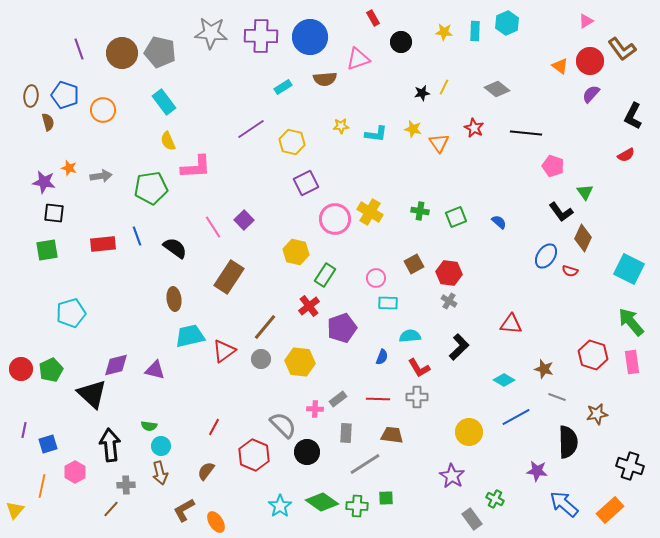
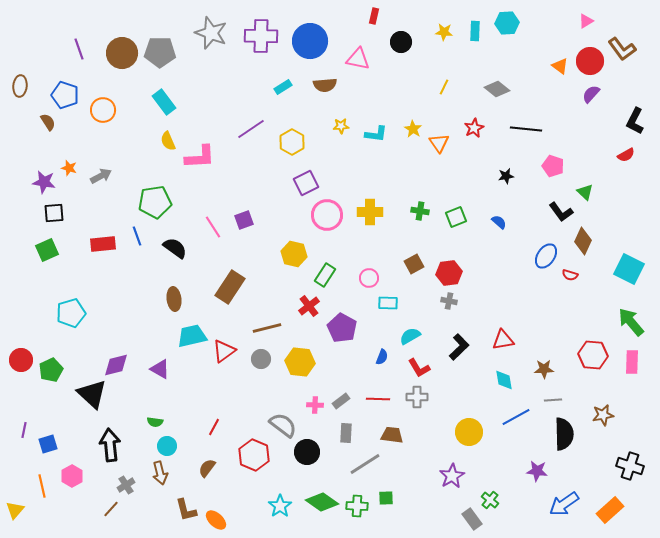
red rectangle at (373, 18): moved 1 px right, 2 px up; rotated 42 degrees clockwise
cyan hexagon at (507, 23): rotated 20 degrees clockwise
gray star at (211, 33): rotated 16 degrees clockwise
blue circle at (310, 37): moved 4 px down
gray pentagon at (160, 52): rotated 12 degrees counterclockwise
pink triangle at (358, 59): rotated 30 degrees clockwise
brown semicircle at (325, 79): moved 6 px down
black star at (422, 93): moved 84 px right, 83 px down
brown ellipse at (31, 96): moved 11 px left, 10 px up
black L-shape at (633, 116): moved 2 px right, 5 px down
brown semicircle at (48, 122): rotated 18 degrees counterclockwise
red star at (474, 128): rotated 18 degrees clockwise
yellow star at (413, 129): rotated 18 degrees clockwise
black line at (526, 133): moved 4 px up
yellow hexagon at (292, 142): rotated 15 degrees clockwise
pink L-shape at (196, 167): moved 4 px right, 10 px up
gray arrow at (101, 176): rotated 20 degrees counterclockwise
green pentagon at (151, 188): moved 4 px right, 14 px down
green triangle at (585, 192): rotated 12 degrees counterclockwise
yellow cross at (370, 212): rotated 30 degrees counterclockwise
black square at (54, 213): rotated 10 degrees counterclockwise
pink circle at (335, 219): moved 8 px left, 4 px up
purple square at (244, 220): rotated 24 degrees clockwise
brown diamond at (583, 238): moved 3 px down
green square at (47, 250): rotated 15 degrees counterclockwise
yellow hexagon at (296, 252): moved 2 px left, 2 px down
red semicircle at (570, 271): moved 4 px down
red hexagon at (449, 273): rotated 15 degrees counterclockwise
brown rectangle at (229, 277): moved 1 px right, 10 px down
pink circle at (376, 278): moved 7 px left
gray cross at (449, 301): rotated 21 degrees counterclockwise
red triangle at (511, 324): moved 8 px left, 16 px down; rotated 15 degrees counterclockwise
brown line at (265, 327): moved 2 px right, 1 px down; rotated 36 degrees clockwise
purple pentagon at (342, 328): rotated 24 degrees counterclockwise
cyan trapezoid at (190, 336): moved 2 px right
cyan semicircle at (410, 336): rotated 25 degrees counterclockwise
red hexagon at (593, 355): rotated 12 degrees counterclockwise
pink rectangle at (632, 362): rotated 10 degrees clockwise
red circle at (21, 369): moved 9 px up
brown star at (544, 369): rotated 18 degrees counterclockwise
purple triangle at (155, 370): moved 5 px right, 1 px up; rotated 15 degrees clockwise
cyan diamond at (504, 380): rotated 50 degrees clockwise
gray line at (557, 397): moved 4 px left, 3 px down; rotated 24 degrees counterclockwise
gray rectangle at (338, 399): moved 3 px right, 2 px down
pink cross at (315, 409): moved 4 px up
brown star at (597, 414): moved 6 px right, 1 px down
gray semicircle at (283, 425): rotated 8 degrees counterclockwise
green semicircle at (149, 426): moved 6 px right, 4 px up
black semicircle at (568, 442): moved 4 px left, 8 px up
cyan circle at (161, 446): moved 6 px right
brown semicircle at (206, 471): moved 1 px right, 3 px up
pink hexagon at (75, 472): moved 3 px left, 4 px down
purple star at (452, 476): rotated 10 degrees clockwise
gray cross at (126, 485): rotated 30 degrees counterclockwise
orange line at (42, 486): rotated 25 degrees counterclockwise
green cross at (495, 499): moved 5 px left, 1 px down; rotated 12 degrees clockwise
blue arrow at (564, 504): rotated 76 degrees counterclockwise
brown L-shape at (184, 510): moved 2 px right; rotated 75 degrees counterclockwise
orange ellipse at (216, 522): moved 2 px up; rotated 15 degrees counterclockwise
